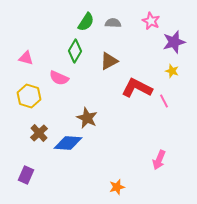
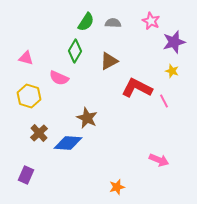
pink arrow: rotated 90 degrees counterclockwise
